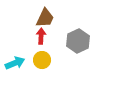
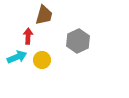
brown trapezoid: moved 1 px left, 3 px up; rotated 10 degrees counterclockwise
red arrow: moved 13 px left
cyan arrow: moved 2 px right, 6 px up
